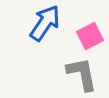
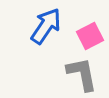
blue arrow: moved 1 px right, 3 px down
